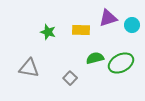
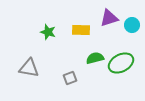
purple triangle: moved 1 px right
gray square: rotated 24 degrees clockwise
